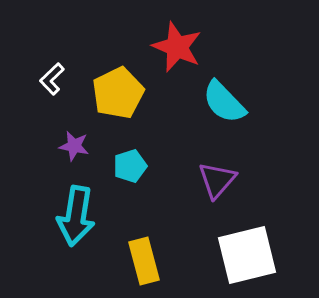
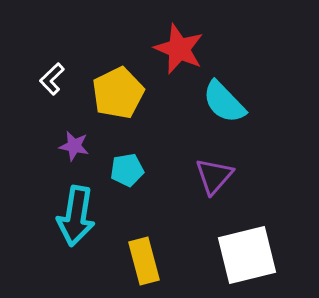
red star: moved 2 px right, 2 px down
cyan pentagon: moved 3 px left, 4 px down; rotated 8 degrees clockwise
purple triangle: moved 3 px left, 4 px up
